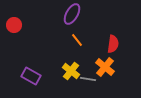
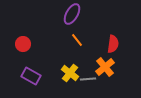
red circle: moved 9 px right, 19 px down
orange cross: rotated 12 degrees clockwise
yellow cross: moved 1 px left, 2 px down
gray line: rotated 14 degrees counterclockwise
